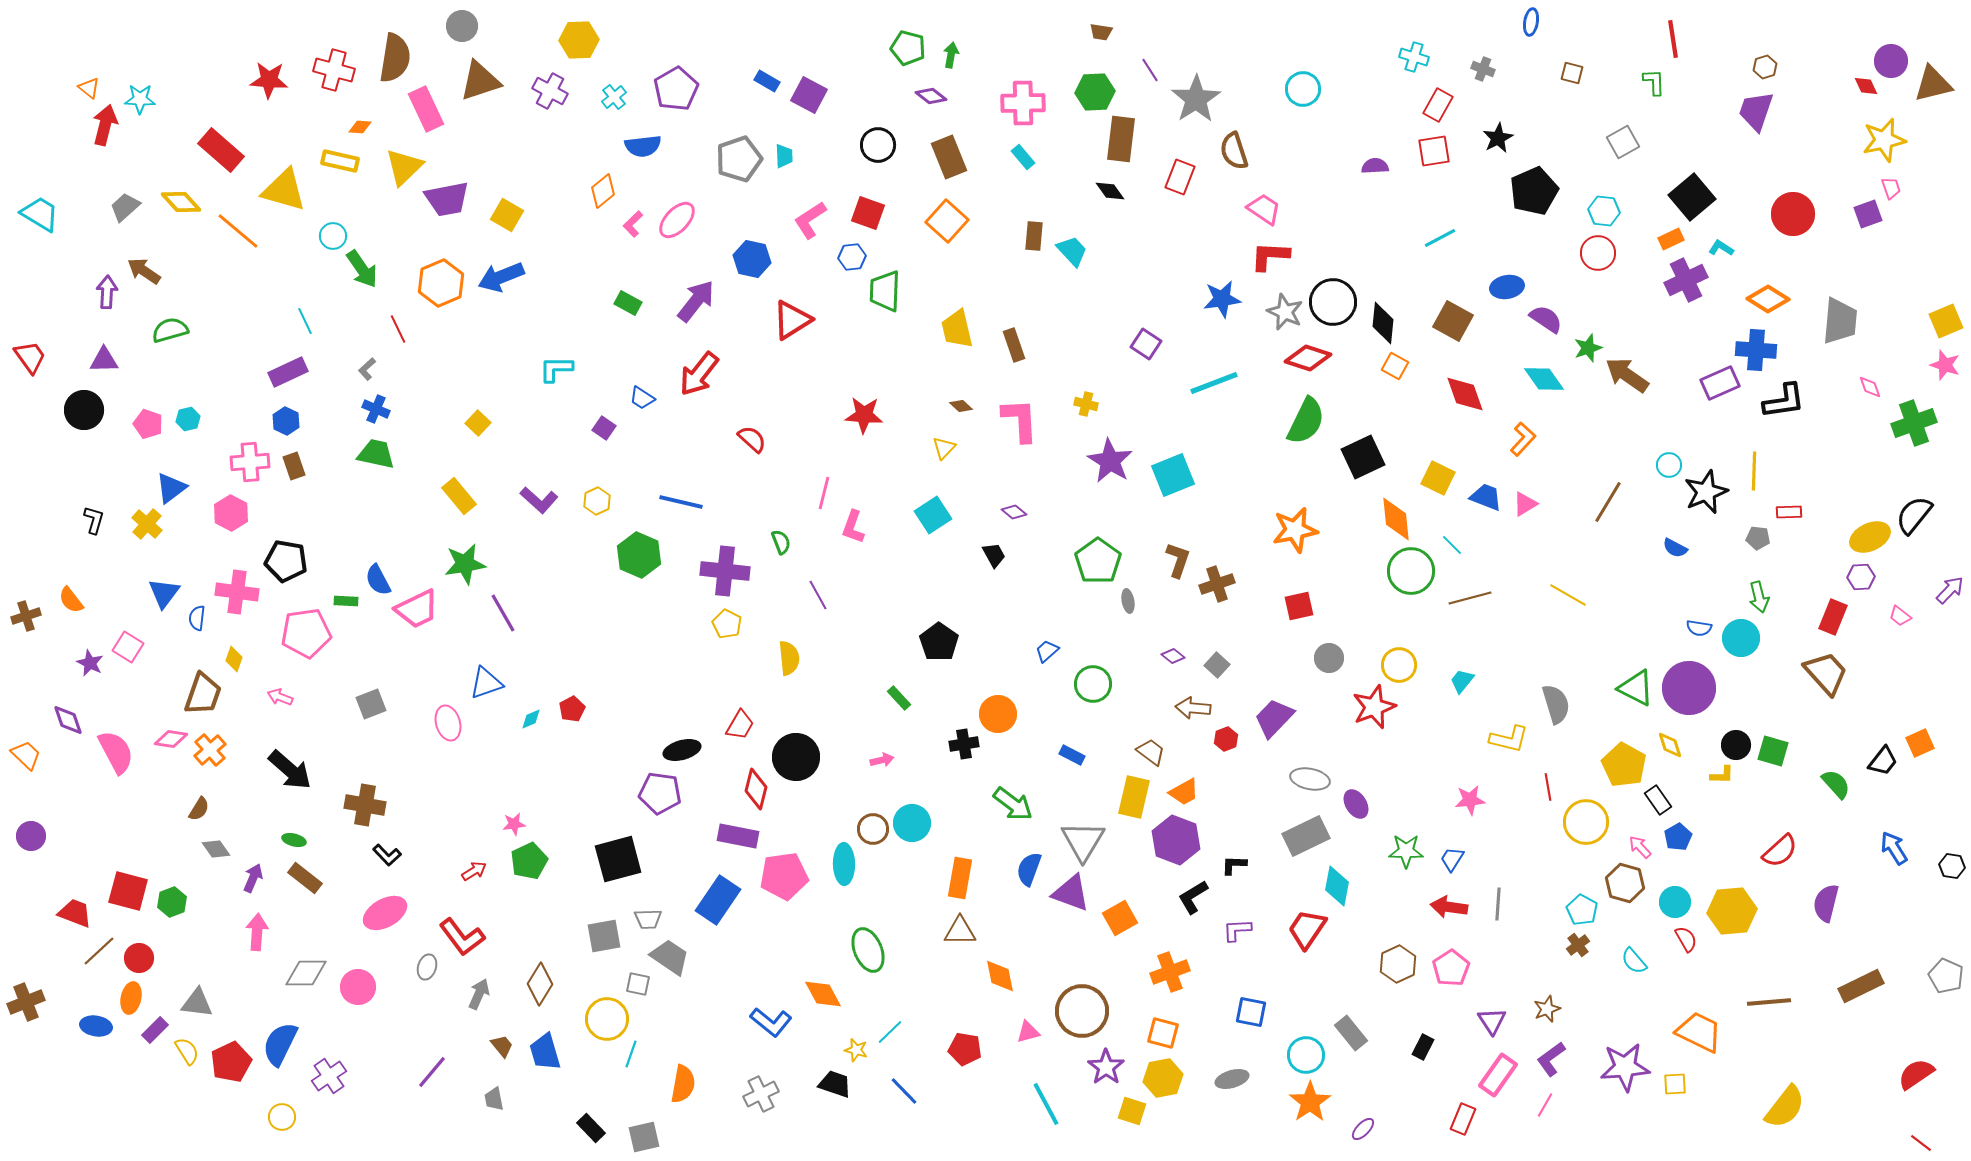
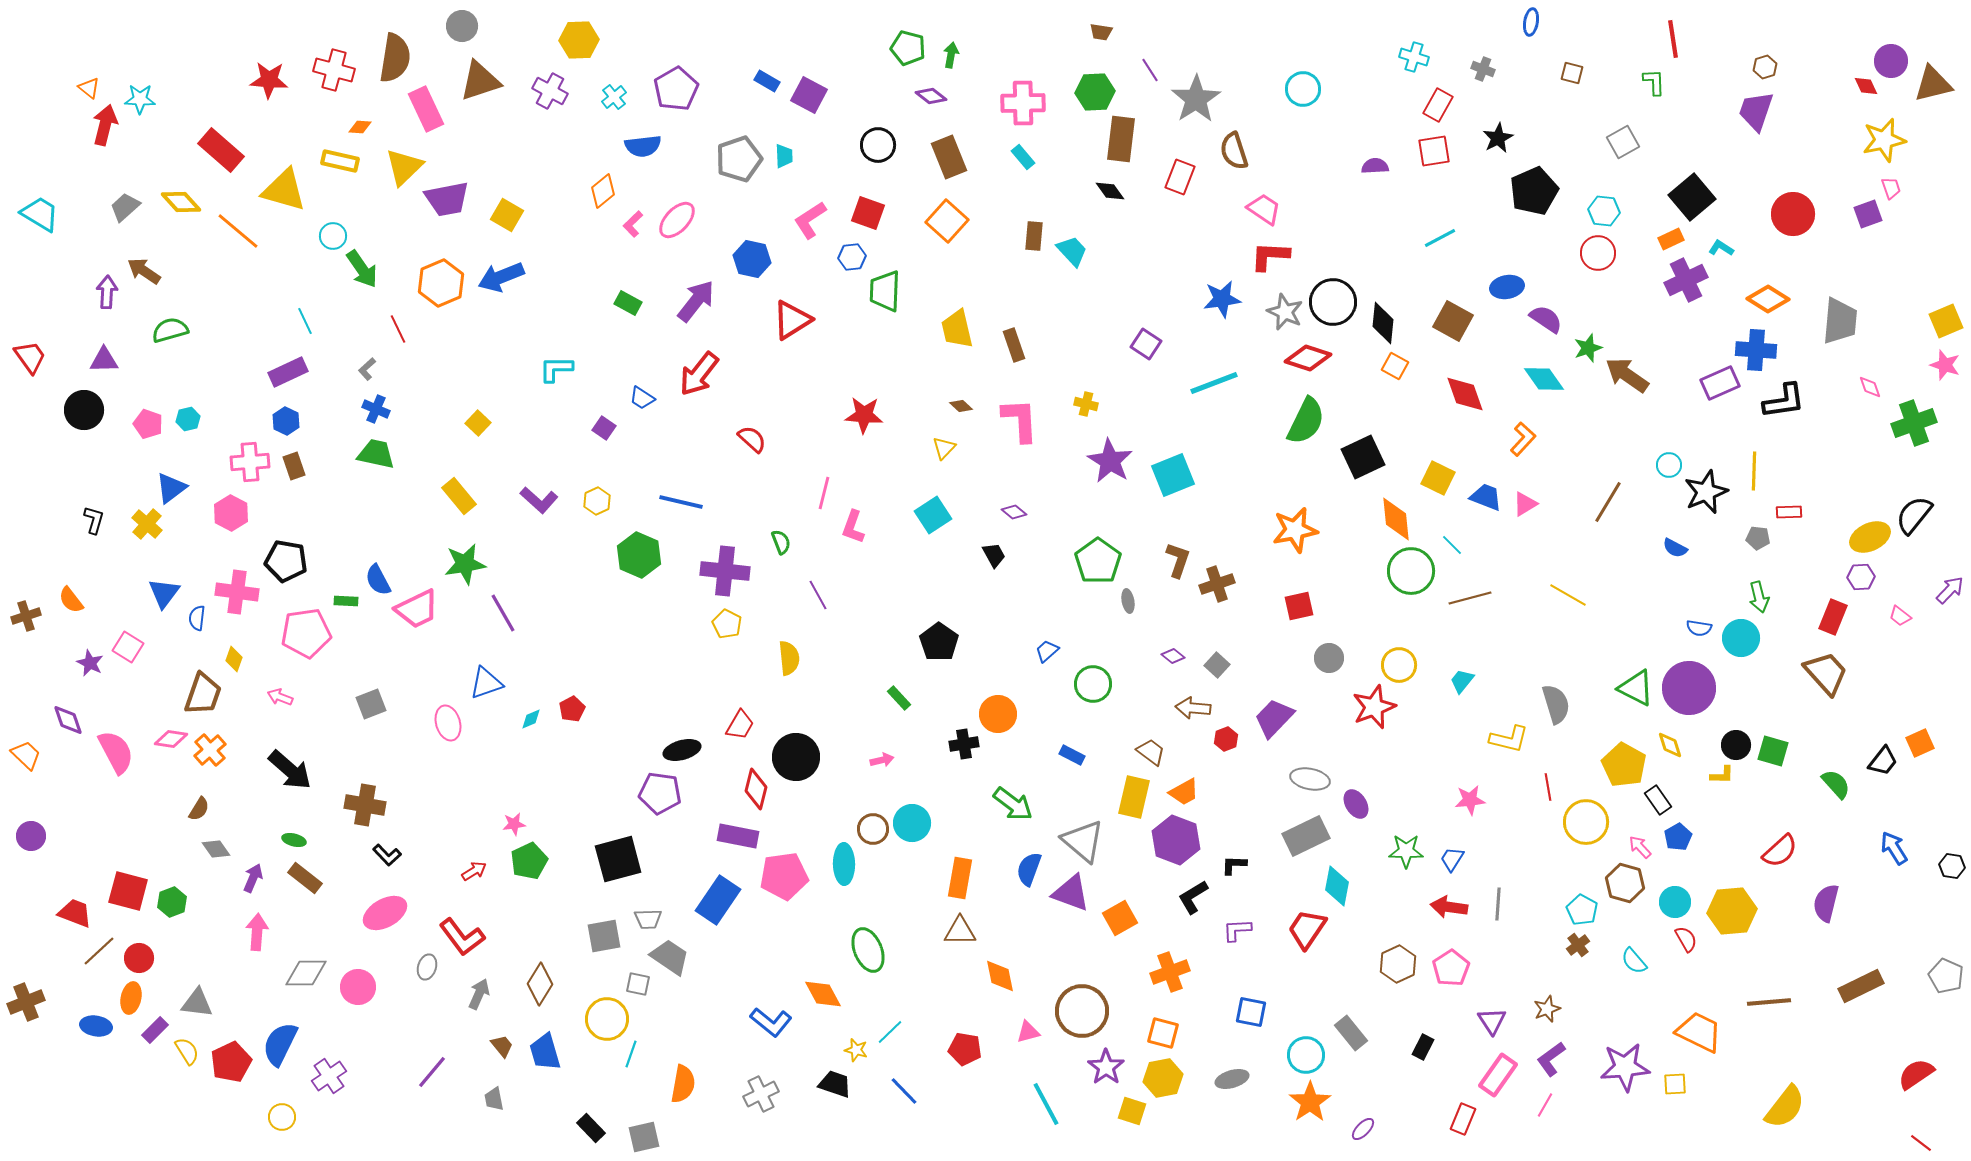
gray triangle at (1083, 841): rotated 21 degrees counterclockwise
